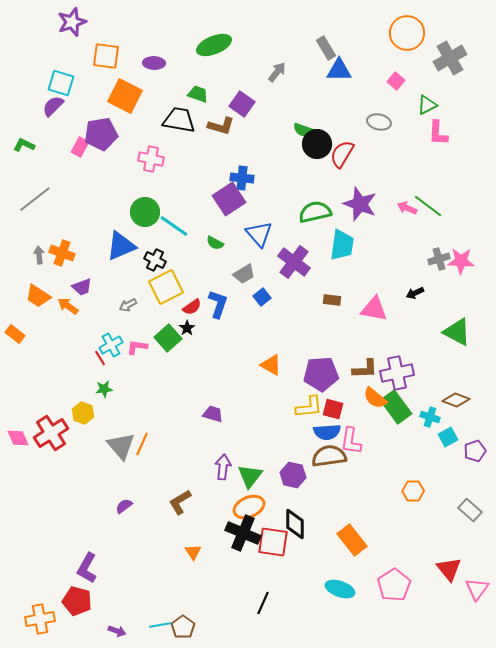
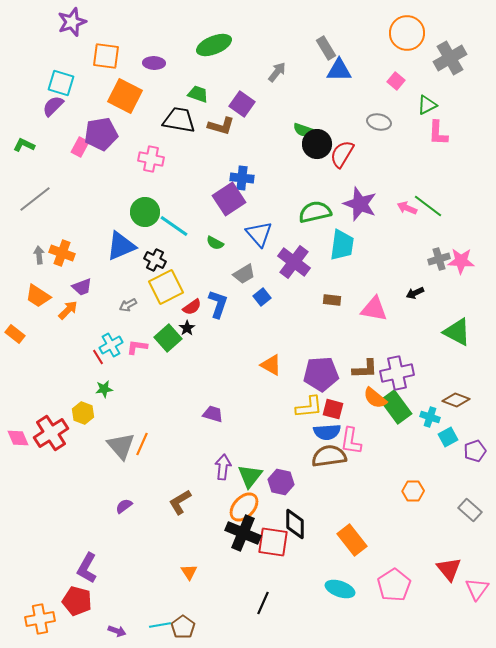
orange arrow at (68, 306): moved 4 px down; rotated 100 degrees clockwise
red line at (100, 358): moved 2 px left, 1 px up
purple hexagon at (293, 475): moved 12 px left, 7 px down
orange ellipse at (249, 507): moved 5 px left; rotated 24 degrees counterclockwise
orange triangle at (193, 552): moved 4 px left, 20 px down
